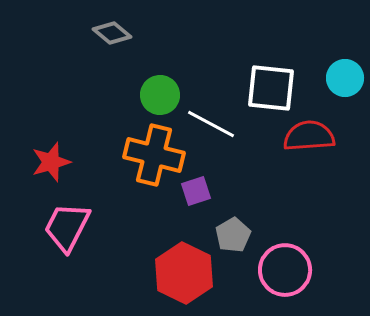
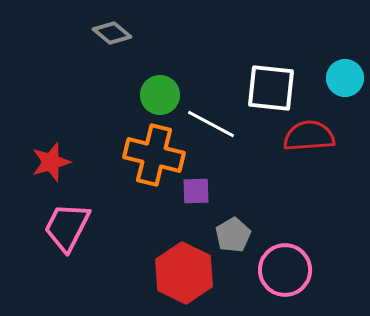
purple square: rotated 16 degrees clockwise
